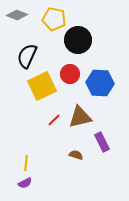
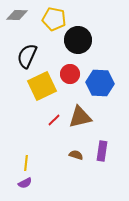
gray diamond: rotated 20 degrees counterclockwise
purple rectangle: moved 9 px down; rotated 36 degrees clockwise
